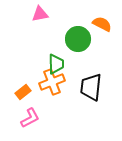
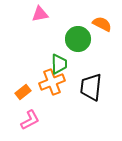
green trapezoid: moved 3 px right
pink L-shape: moved 2 px down
